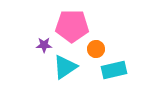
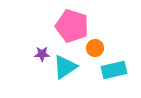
pink pentagon: rotated 16 degrees clockwise
purple star: moved 2 px left, 9 px down
orange circle: moved 1 px left, 1 px up
